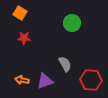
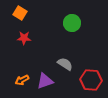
gray semicircle: rotated 28 degrees counterclockwise
orange arrow: rotated 40 degrees counterclockwise
